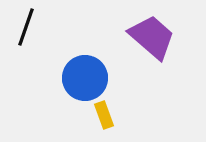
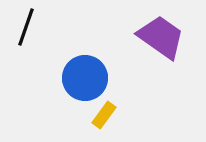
purple trapezoid: moved 9 px right; rotated 6 degrees counterclockwise
yellow rectangle: rotated 56 degrees clockwise
